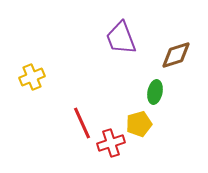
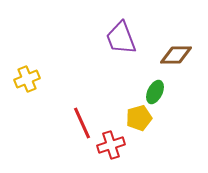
brown diamond: rotated 16 degrees clockwise
yellow cross: moved 5 px left, 2 px down
green ellipse: rotated 15 degrees clockwise
yellow pentagon: moved 6 px up
red cross: moved 2 px down
